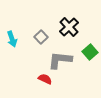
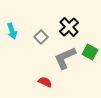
cyan arrow: moved 8 px up
green square: rotated 21 degrees counterclockwise
gray L-shape: moved 5 px right, 2 px up; rotated 30 degrees counterclockwise
red semicircle: moved 3 px down
